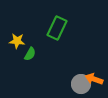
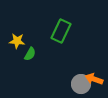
green rectangle: moved 4 px right, 3 px down
